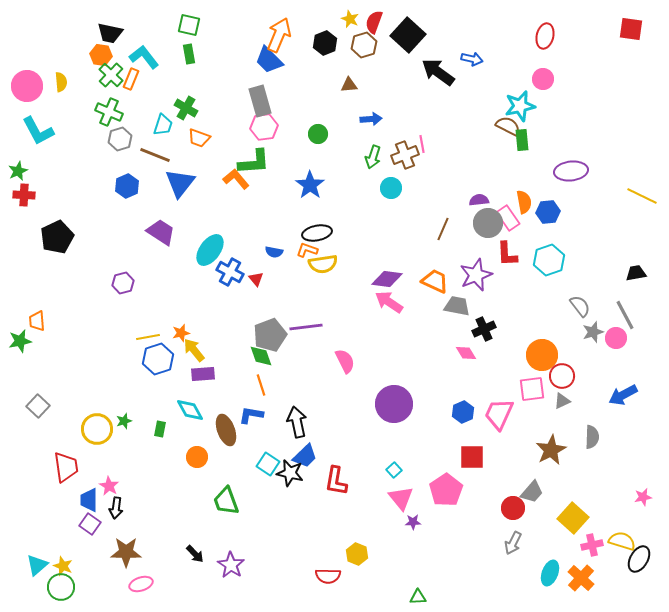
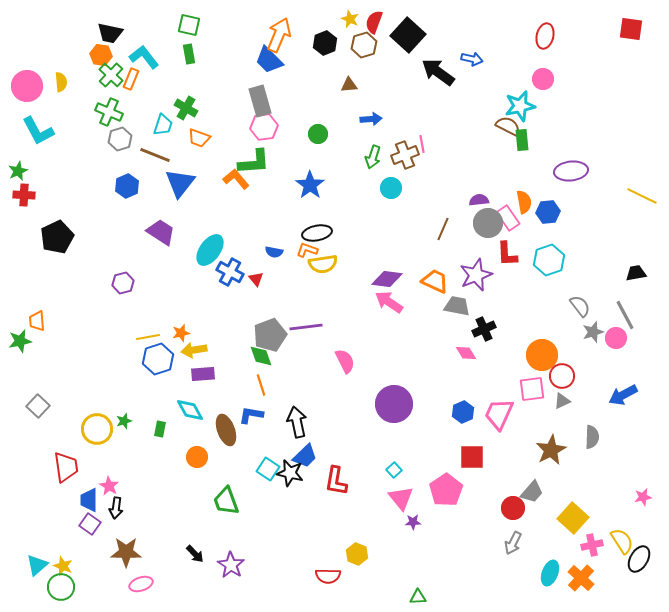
yellow arrow at (194, 350): rotated 60 degrees counterclockwise
cyan square at (268, 464): moved 5 px down
yellow semicircle at (622, 541): rotated 40 degrees clockwise
